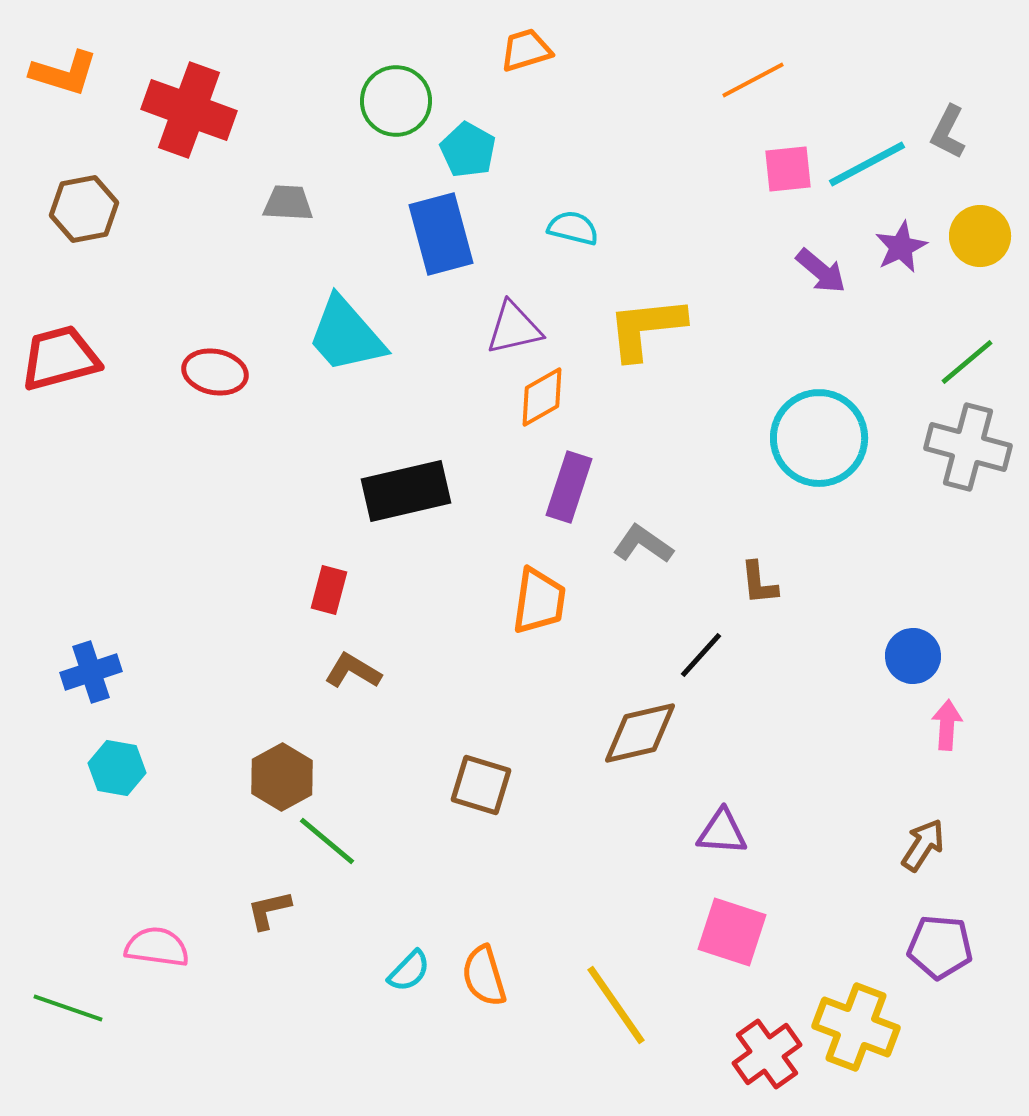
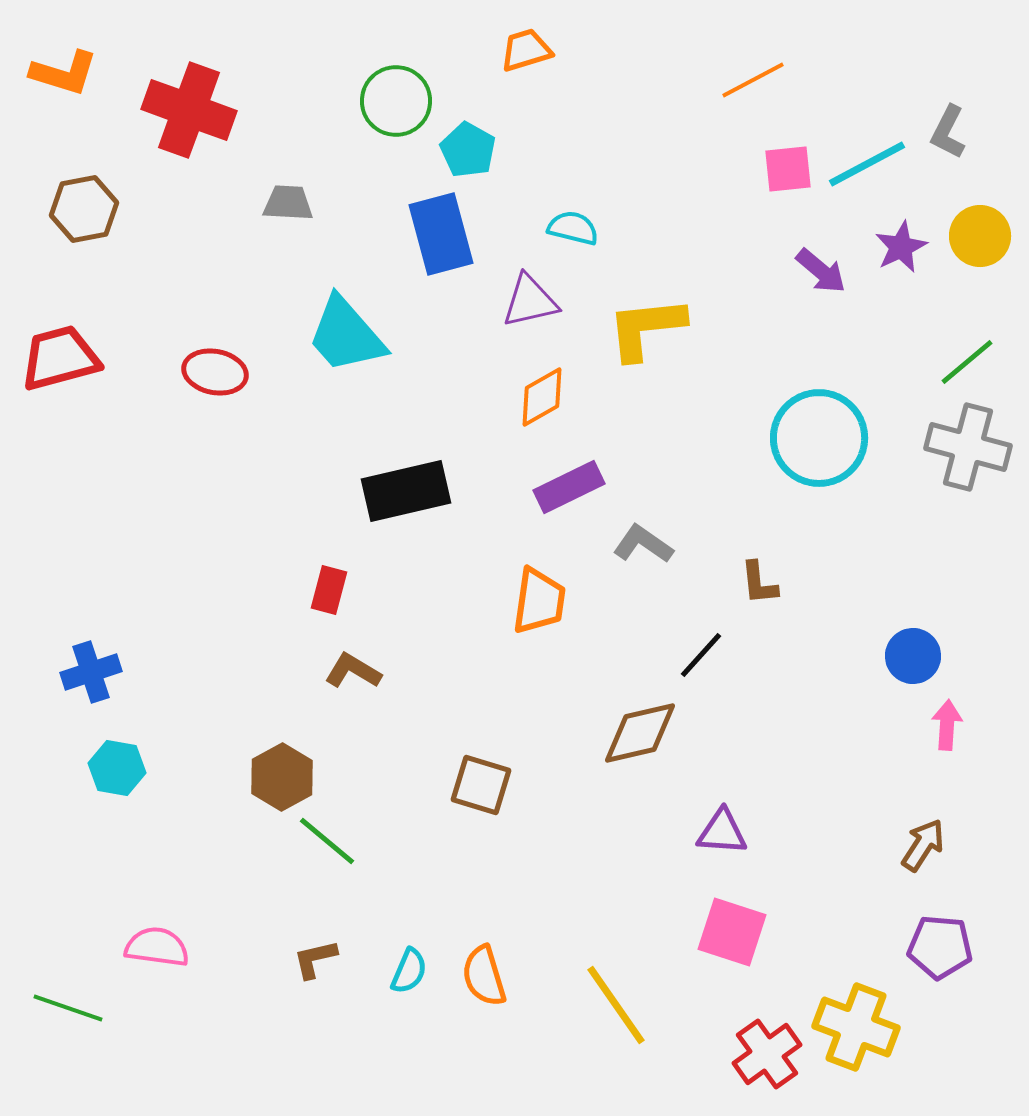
purple triangle at (514, 328): moved 16 px right, 27 px up
purple rectangle at (569, 487): rotated 46 degrees clockwise
brown L-shape at (269, 910): moved 46 px right, 49 px down
cyan semicircle at (409, 971): rotated 21 degrees counterclockwise
